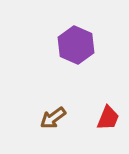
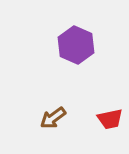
red trapezoid: moved 2 px right, 1 px down; rotated 56 degrees clockwise
